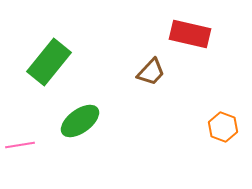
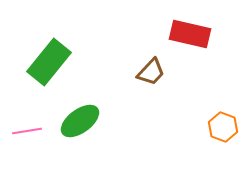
pink line: moved 7 px right, 14 px up
